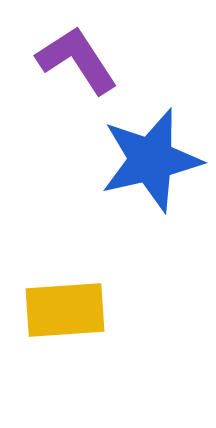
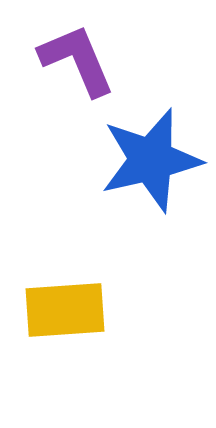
purple L-shape: rotated 10 degrees clockwise
